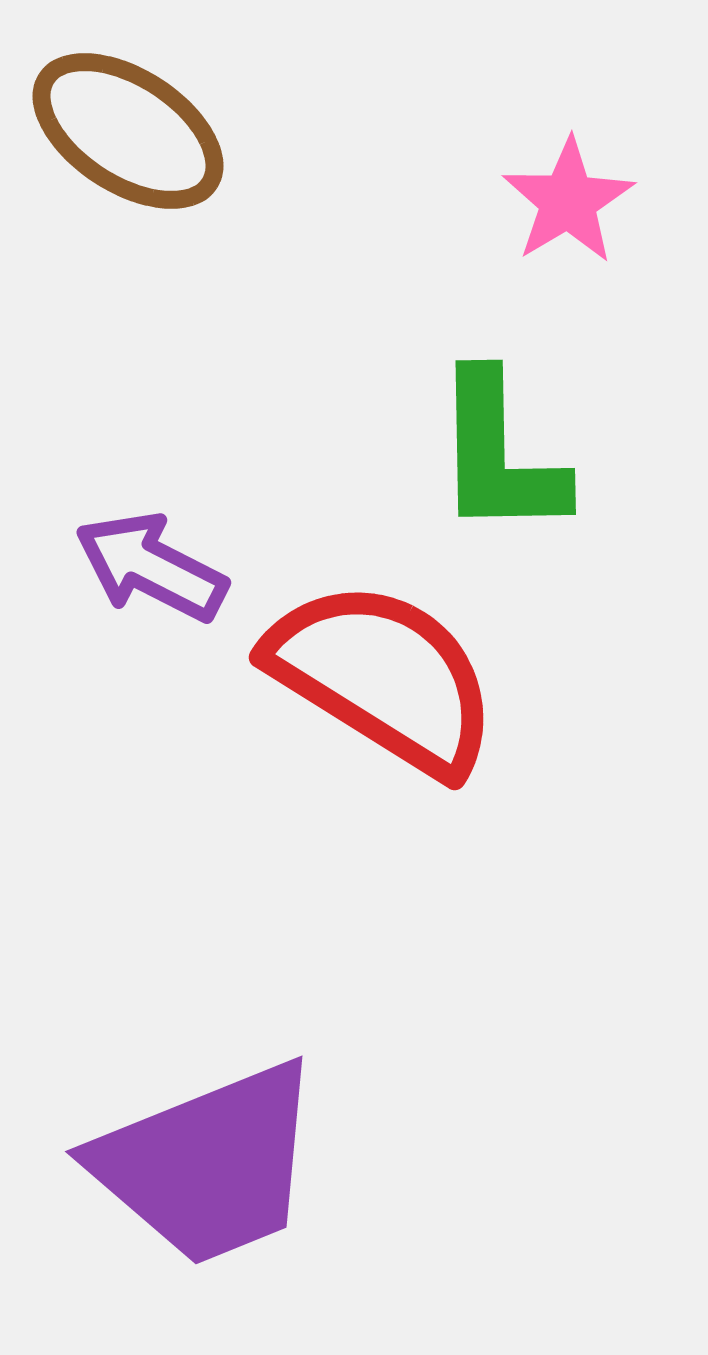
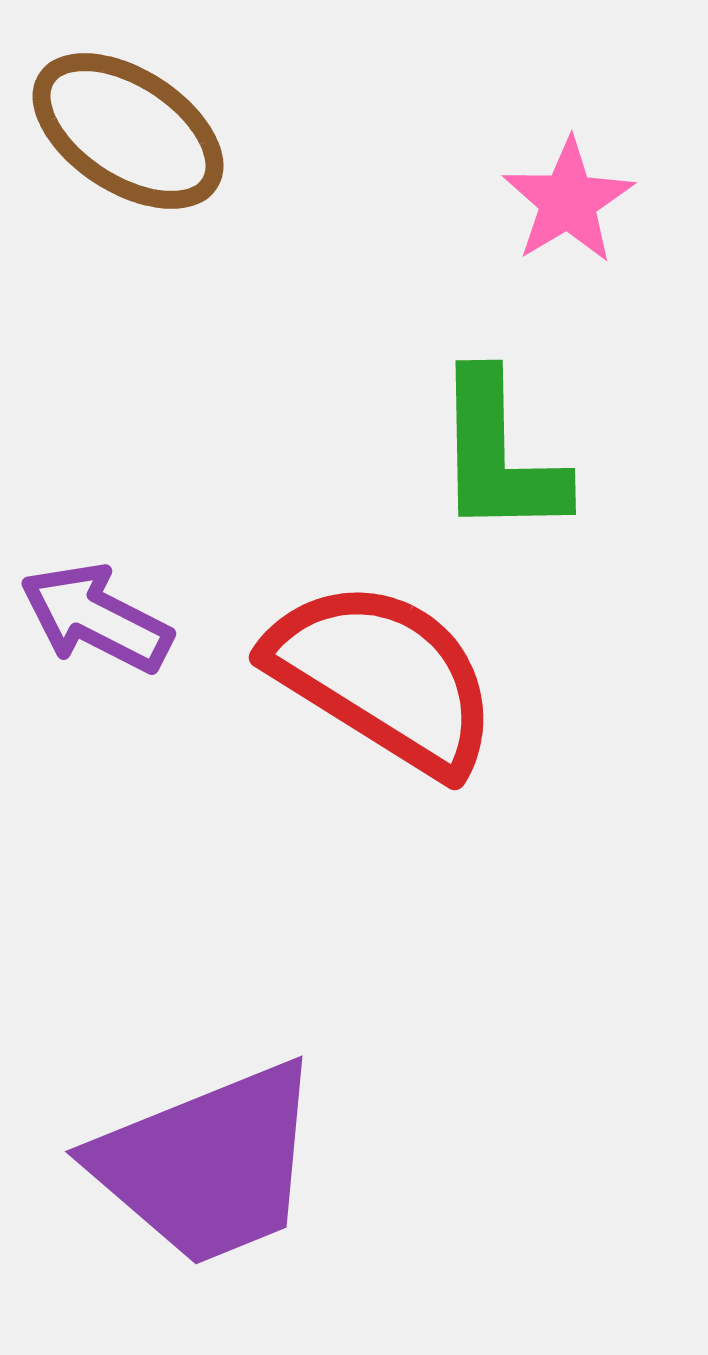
purple arrow: moved 55 px left, 51 px down
